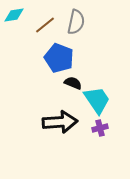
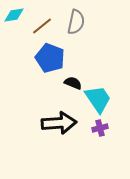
brown line: moved 3 px left, 1 px down
blue pentagon: moved 9 px left
cyan trapezoid: moved 1 px right, 1 px up
black arrow: moved 1 px left, 1 px down
